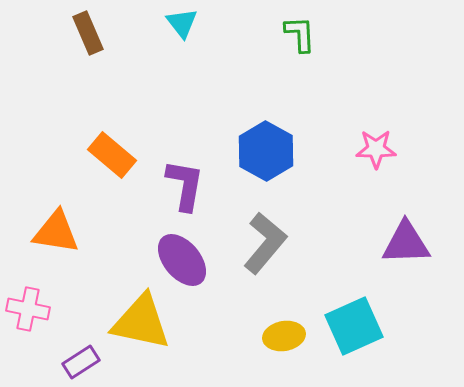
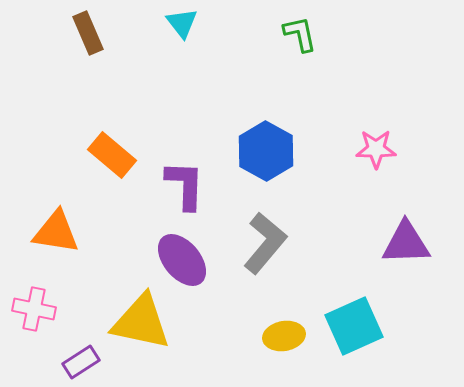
green L-shape: rotated 9 degrees counterclockwise
purple L-shape: rotated 8 degrees counterclockwise
pink cross: moved 6 px right
